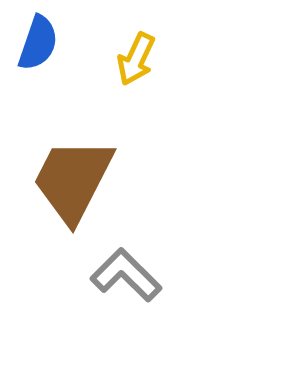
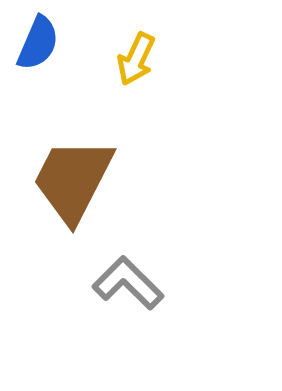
blue semicircle: rotated 4 degrees clockwise
gray L-shape: moved 2 px right, 8 px down
